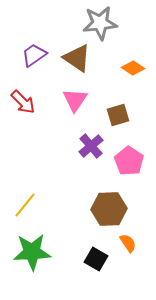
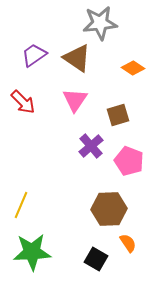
pink pentagon: rotated 12 degrees counterclockwise
yellow line: moved 4 px left; rotated 16 degrees counterclockwise
